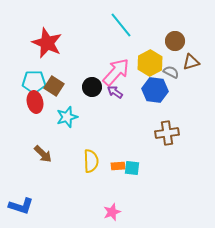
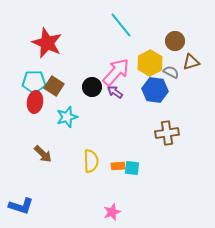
red ellipse: rotated 20 degrees clockwise
